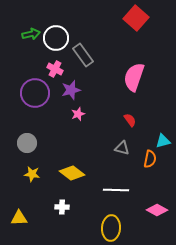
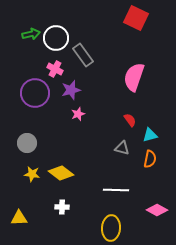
red square: rotated 15 degrees counterclockwise
cyan triangle: moved 13 px left, 6 px up
yellow diamond: moved 11 px left
